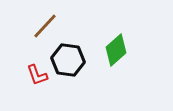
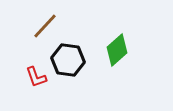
green diamond: moved 1 px right
red L-shape: moved 1 px left, 2 px down
